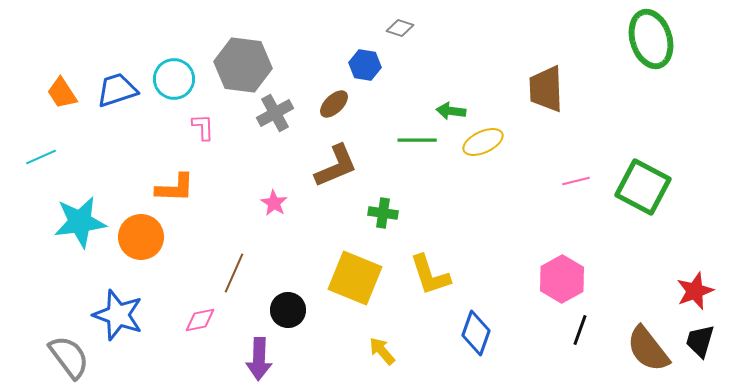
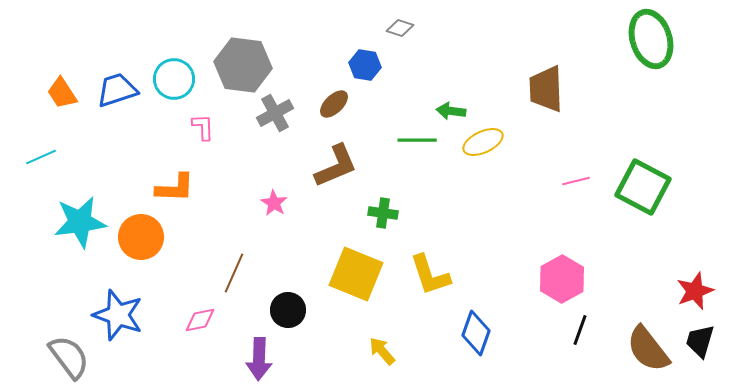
yellow square: moved 1 px right, 4 px up
